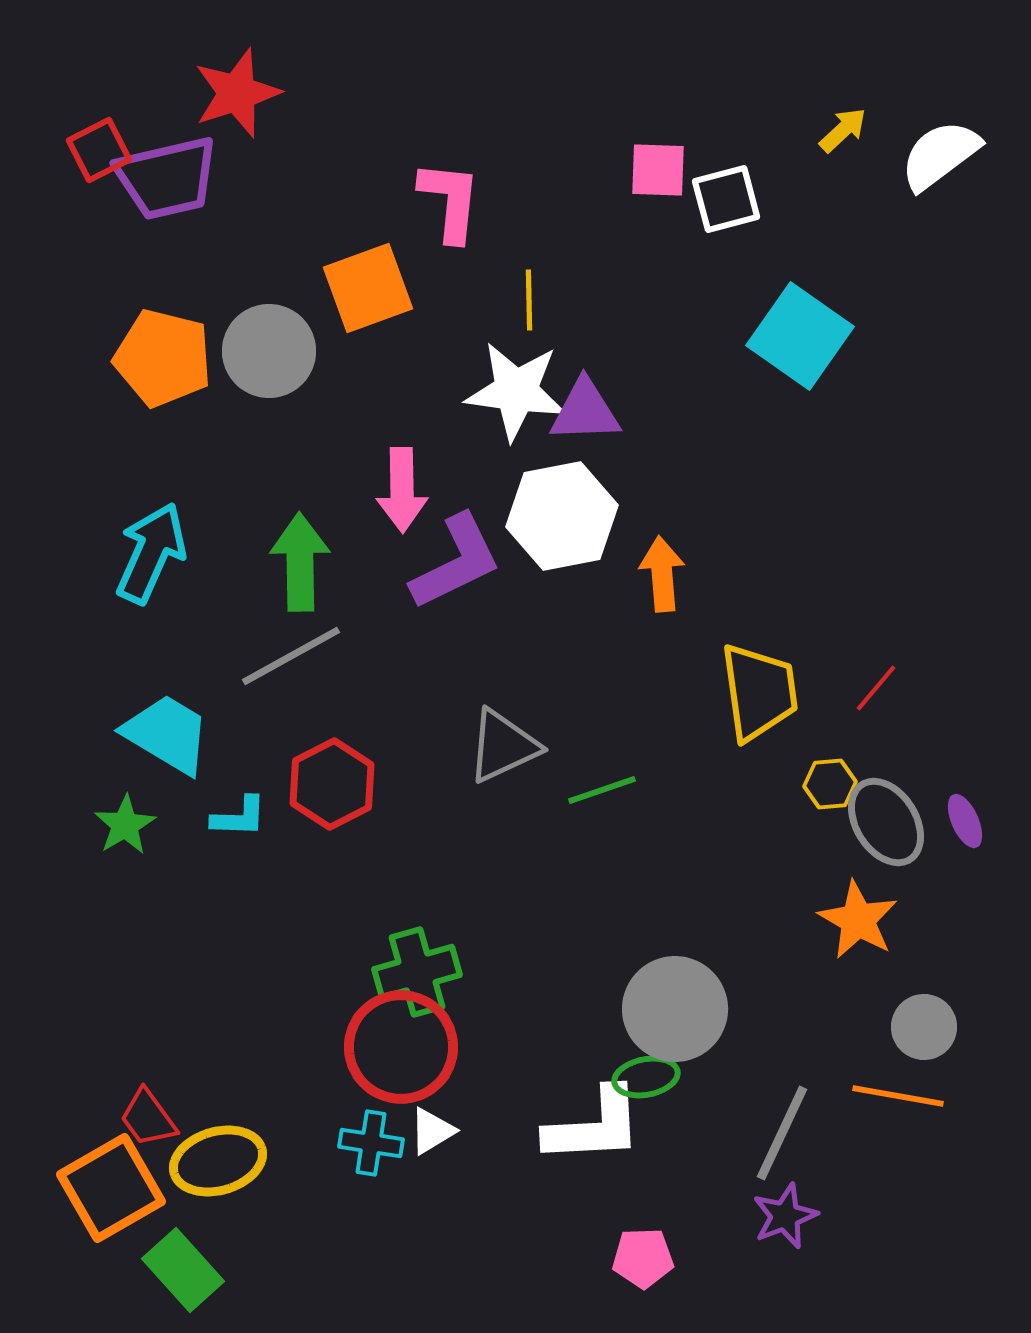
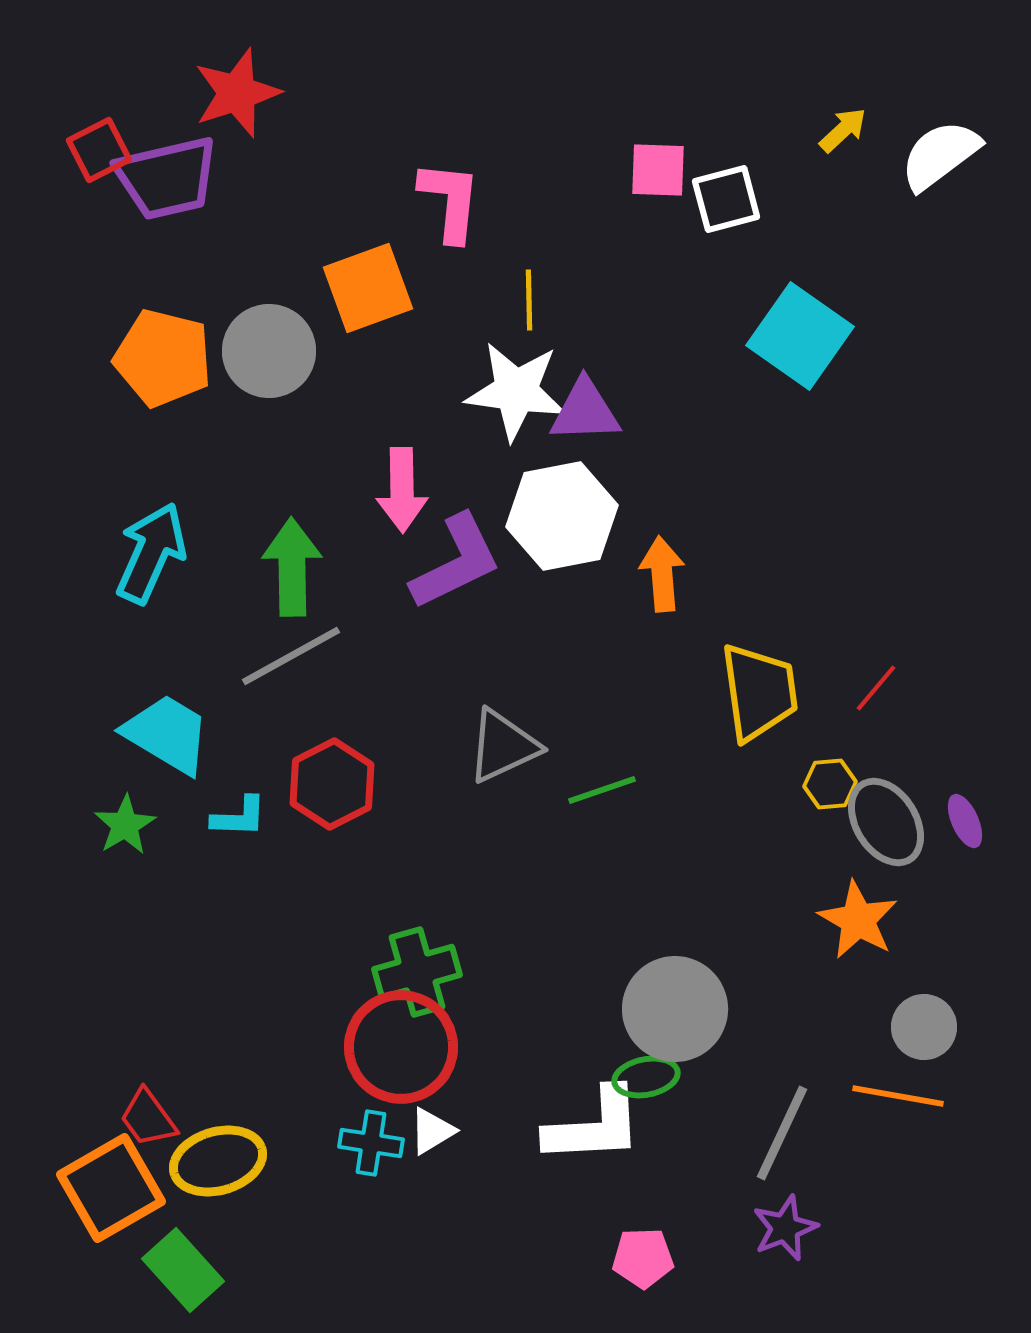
green arrow at (300, 562): moved 8 px left, 5 px down
purple star at (785, 1216): moved 12 px down
